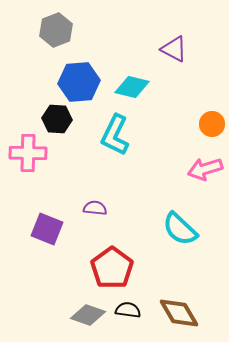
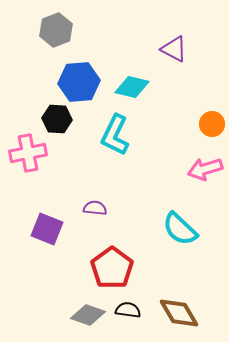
pink cross: rotated 12 degrees counterclockwise
